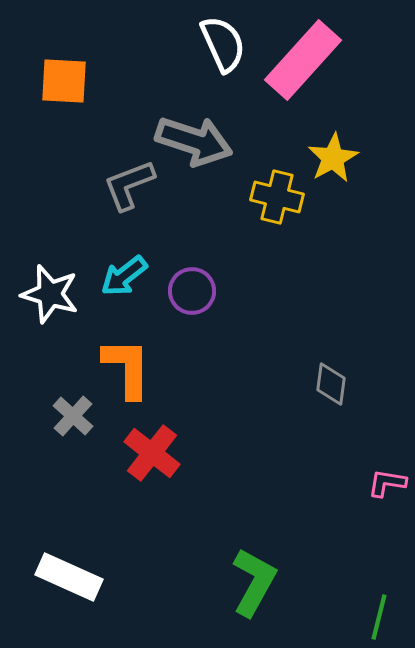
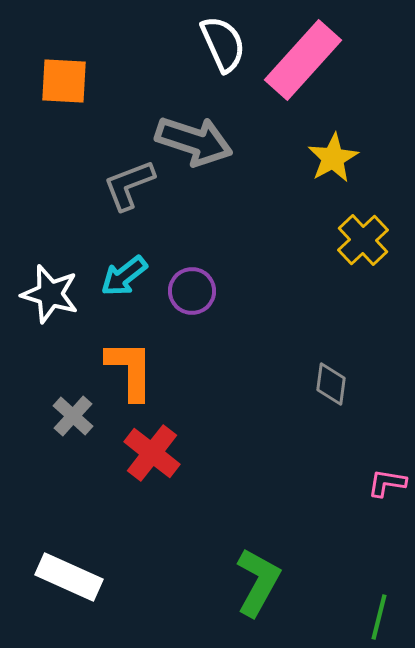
yellow cross: moved 86 px right, 43 px down; rotated 33 degrees clockwise
orange L-shape: moved 3 px right, 2 px down
green L-shape: moved 4 px right
